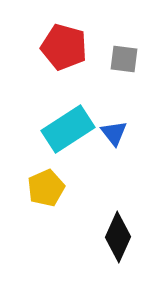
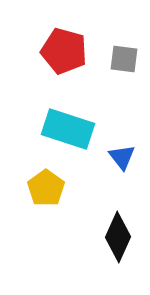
red pentagon: moved 4 px down
cyan rectangle: rotated 51 degrees clockwise
blue triangle: moved 8 px right, 24 px down
yellow pentagon: rotated 12 degrees counterclockwise
